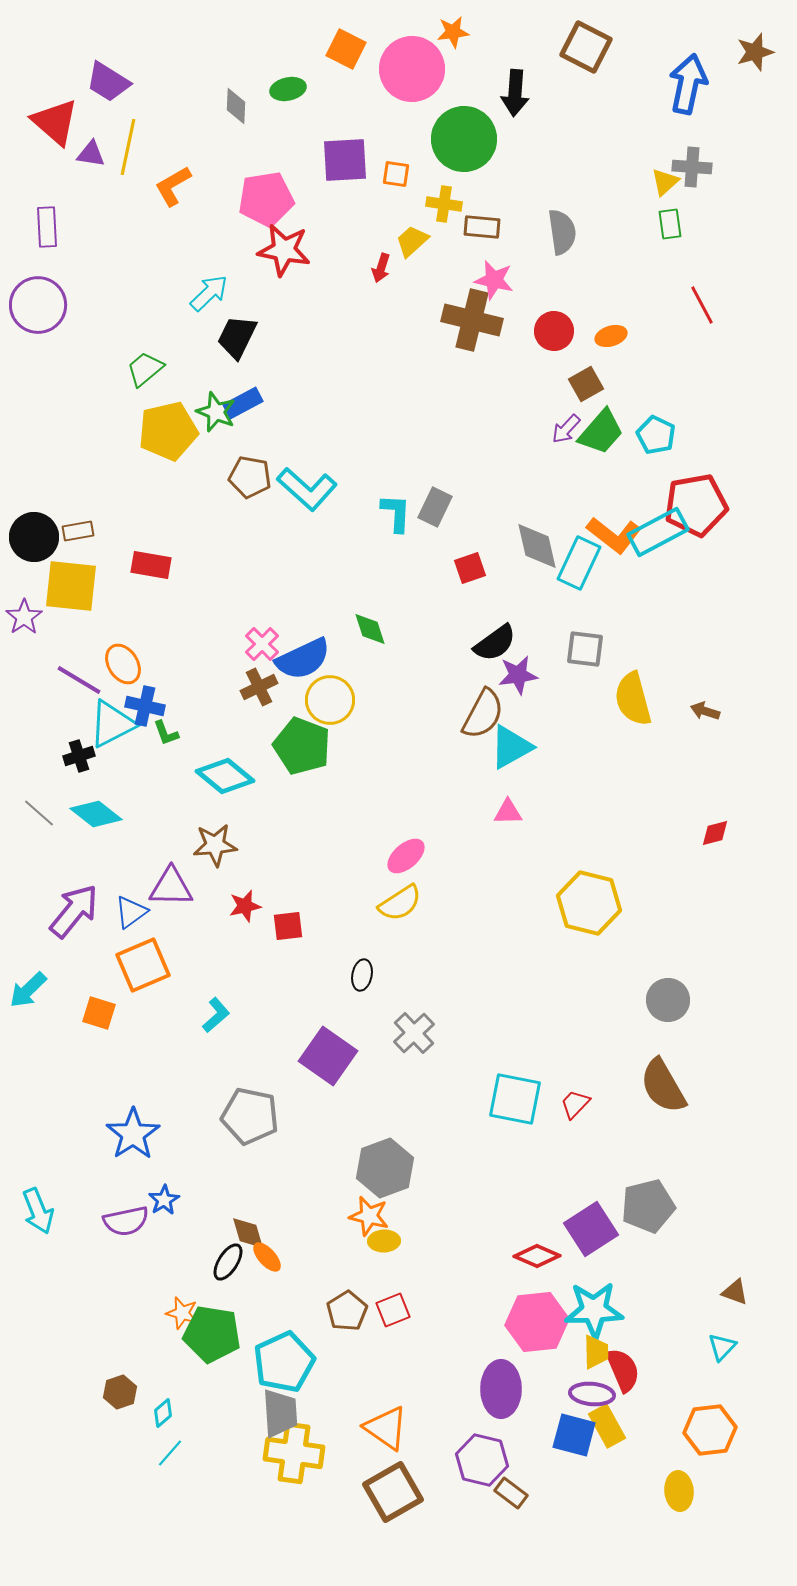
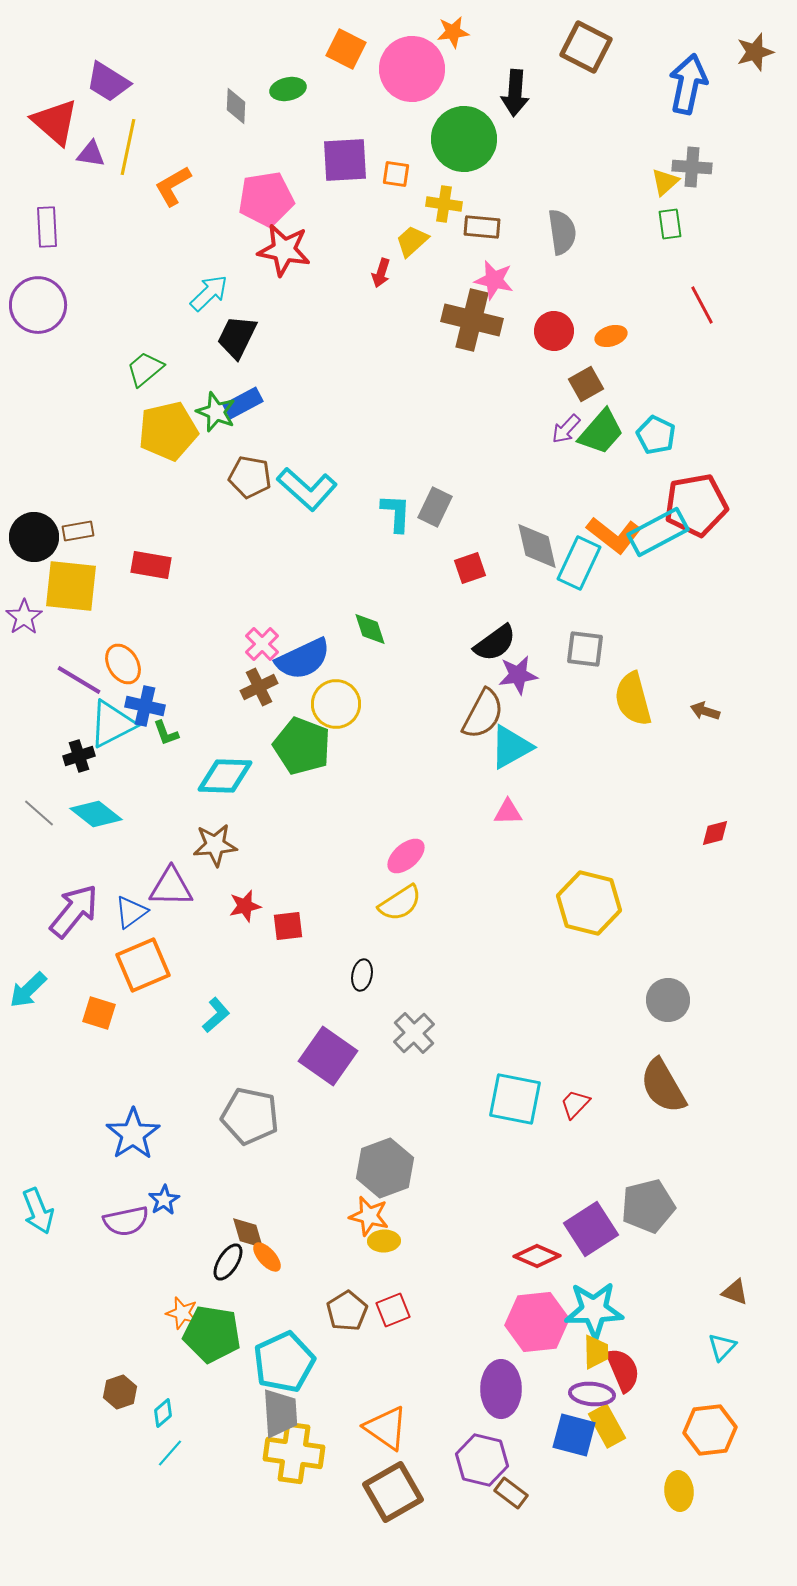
red arrow at (381, 268): moved 5 px down
yellow circle at (330, 700): moved 6 px right, 4 px down
cyan diamond at (225, 776): rotated 38 degrees counterclockwise
